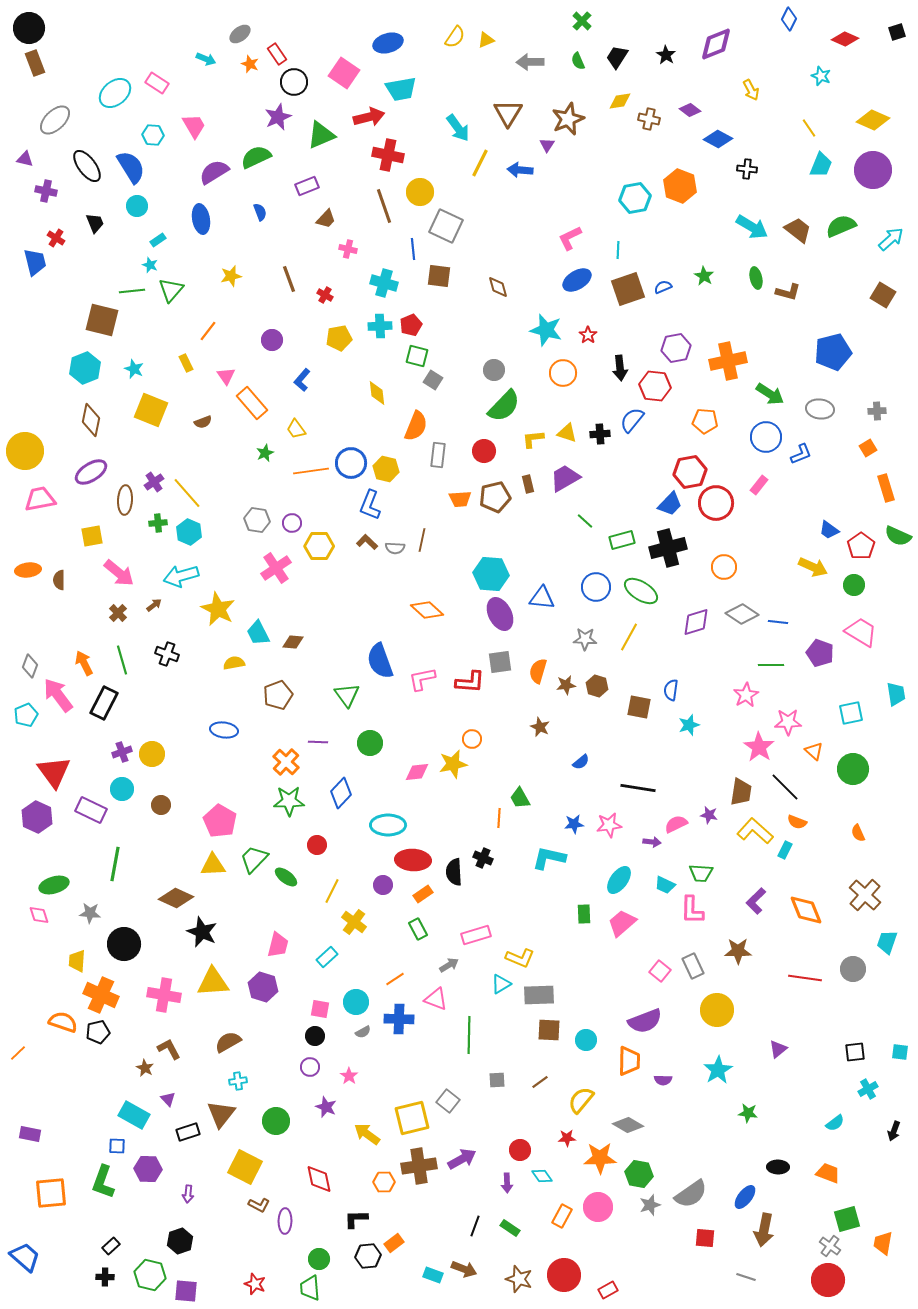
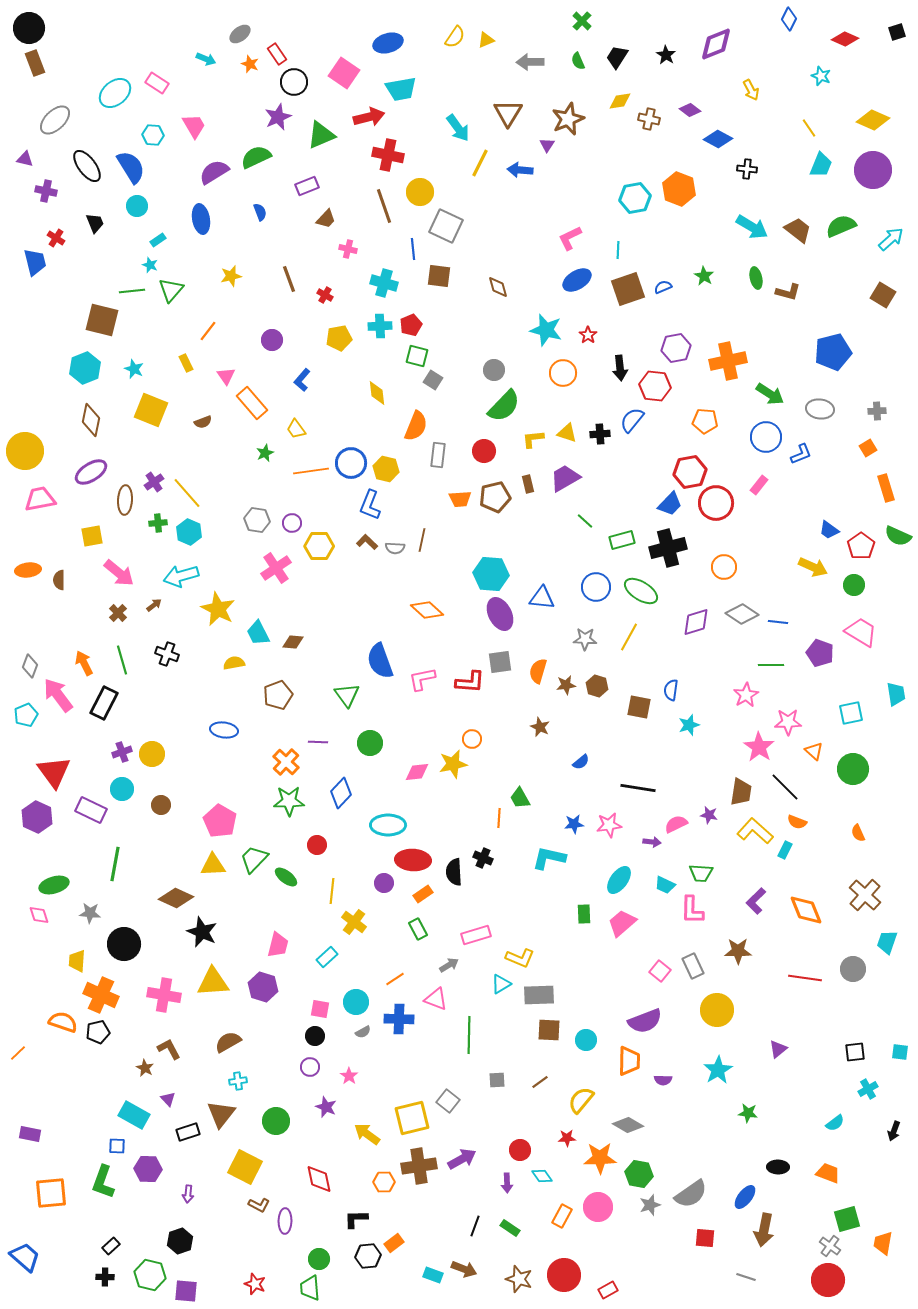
orange hexagon at (680, 186): moved 1 px left, 3 px down
purple circle at (383, 885): moved 1 px right, 2 px up
yellow line at (332, 891): rotated 20 degrees counterclockwise
